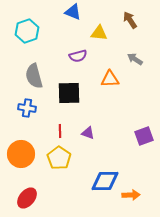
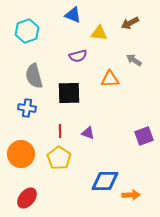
blue triangle: moved 3 px down
brown arrow: moved 3 px down; rotated 84 degrees counterclockwise
gray arrow: moved 1 px left, 1 px down
